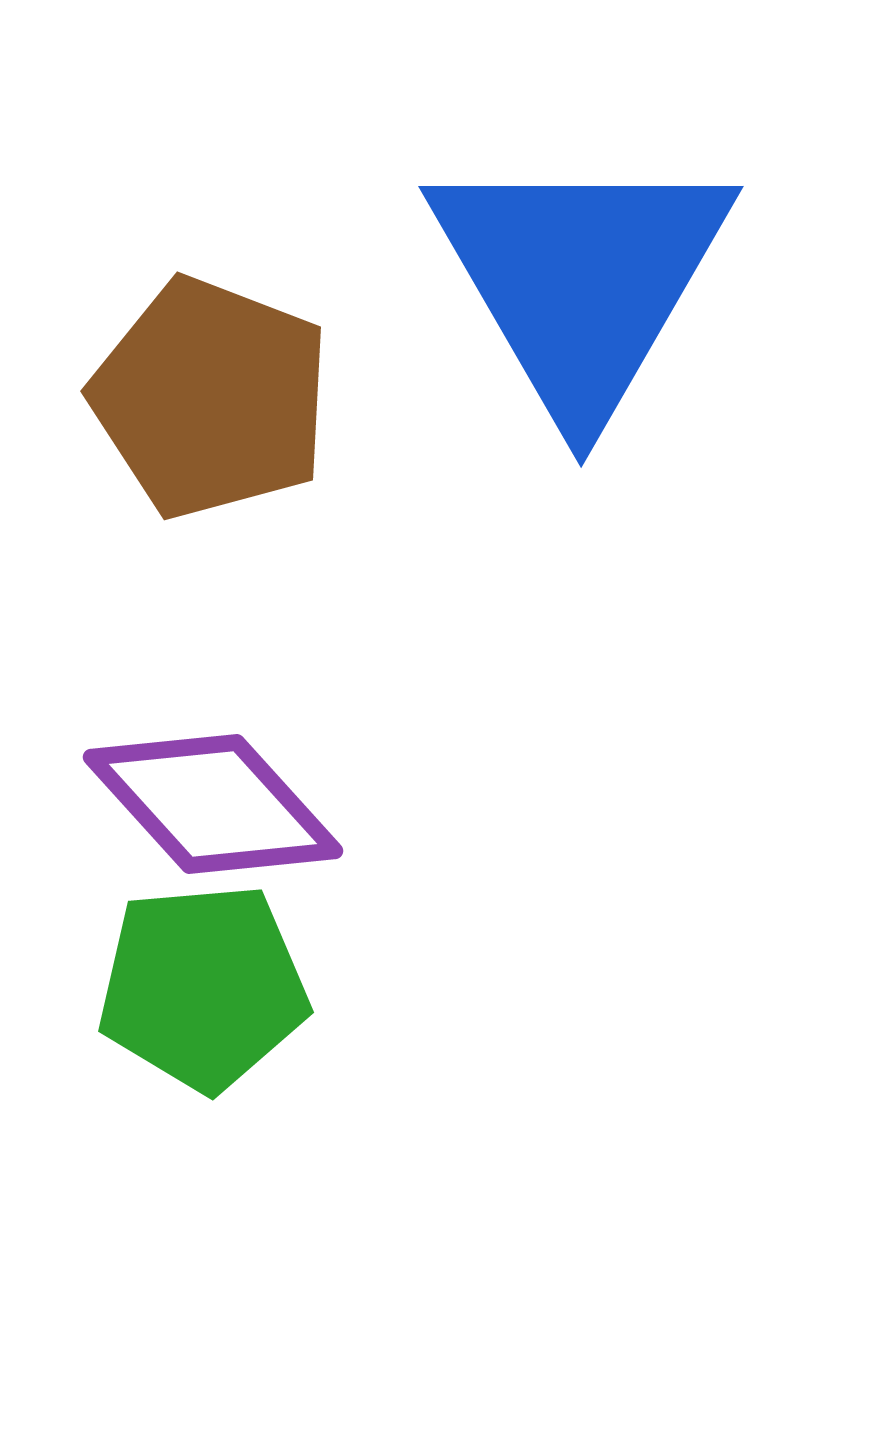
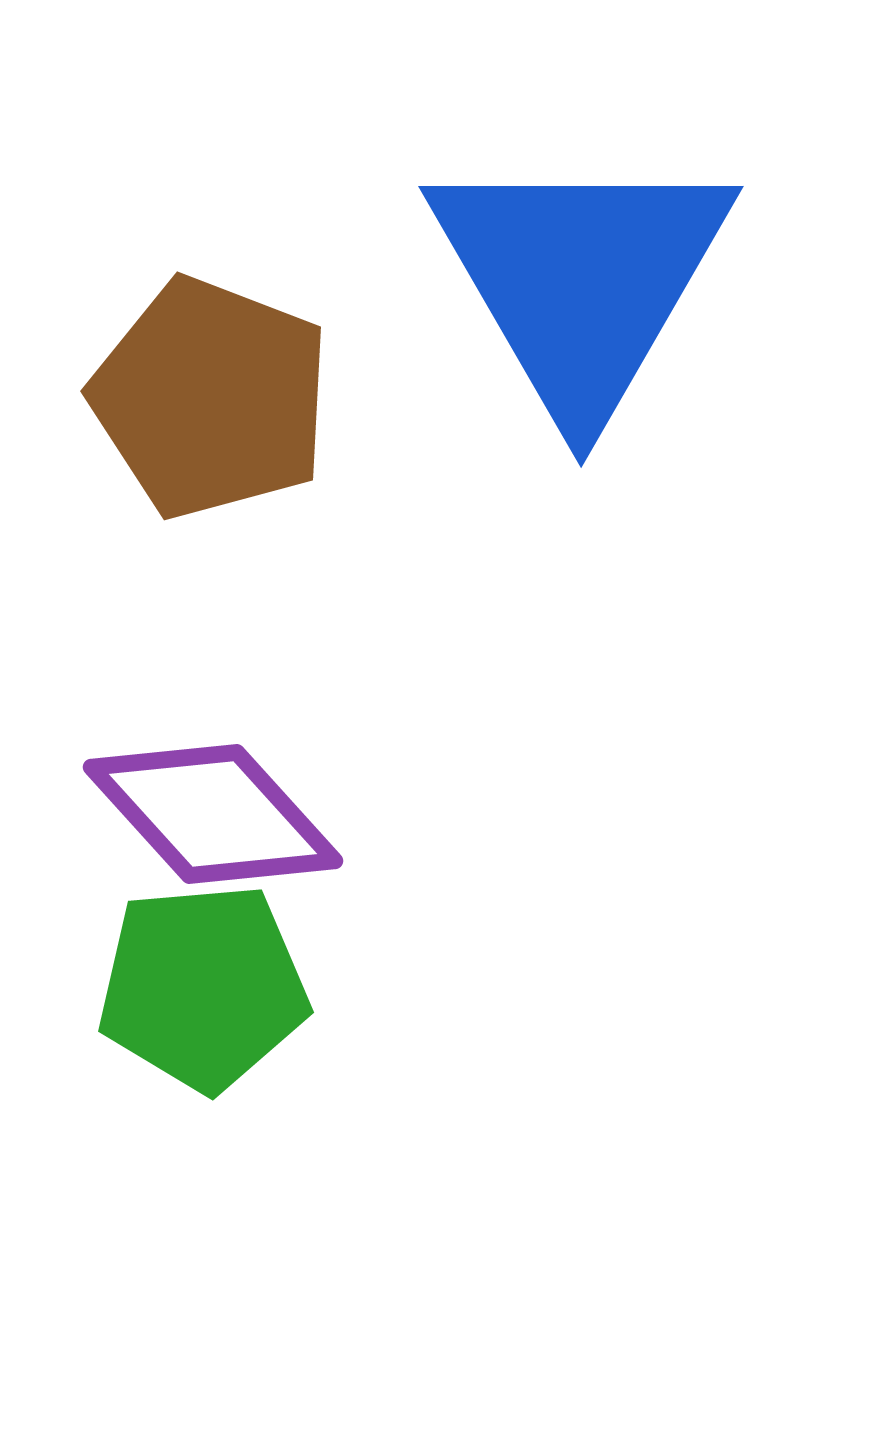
purple diamond: moved 10 px down
